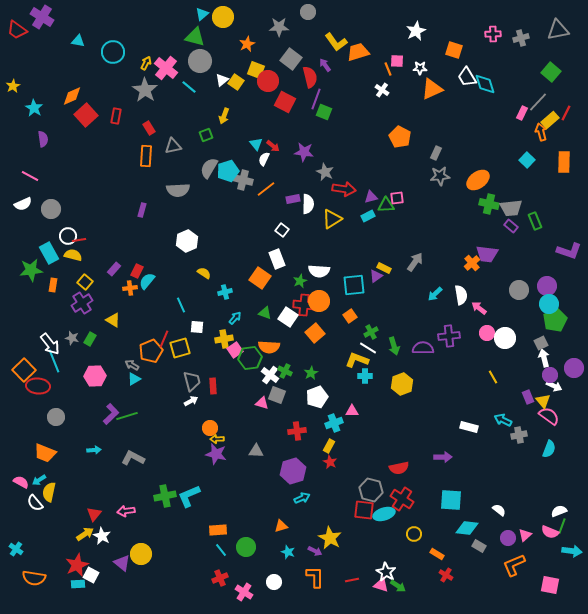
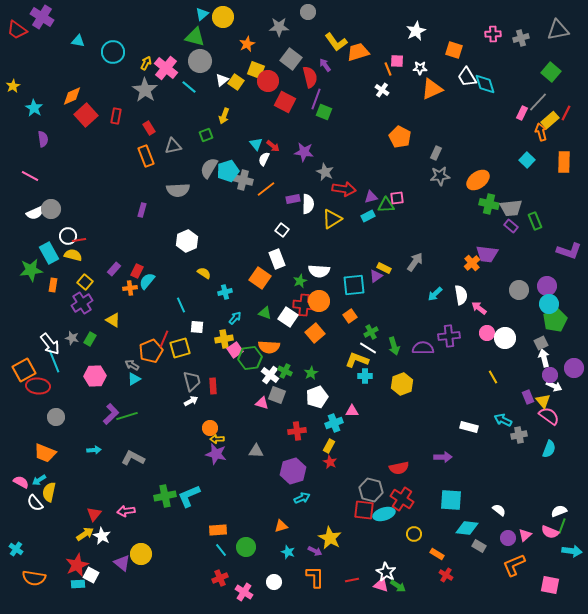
orange rectangle at (146, 156): rotated 25 degrees counterclockwise
white semicircle at (23, 204): moved 12 px right, 9 px down
orange square at (24, 370): rotated 15 degrees clockwise
